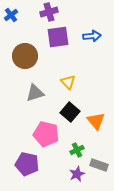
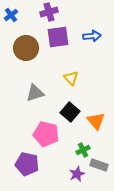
brown circle: moved 1 px right, 8 px up
yellow triangle: moved 3 px right, 4 px up
green cross: moved 6 px right
